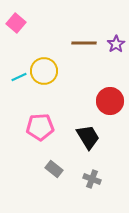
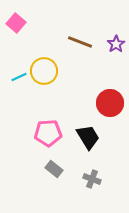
brown line: moved 4 px left, 1 px up; rotated 20 degrees clockwise
red circle: moved 2 px down
pink pentagon: moved 8 px right, 6 px down
